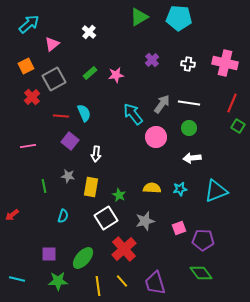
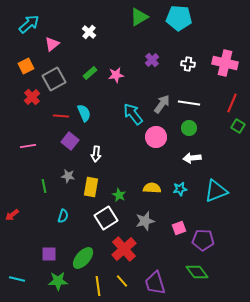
green diamond at (201, 273): moved 4 px left, 1 px up
